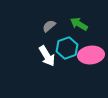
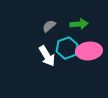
green arrow: rotated 144 degrees clockwise
pink ellipse: moved 2 px left, 4 px up
